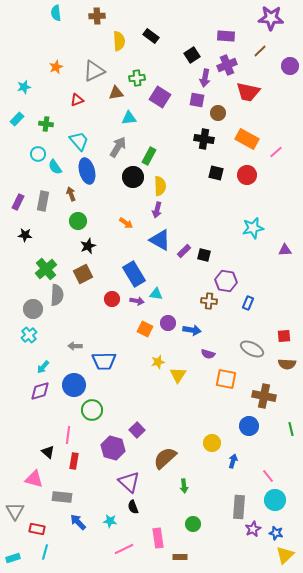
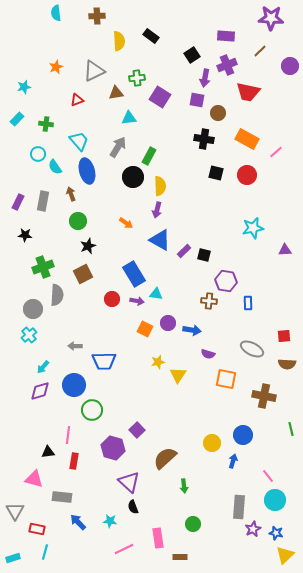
green cross at (46, 269): moved 3 px left, 2 px up; rotated 20 degrees clockwise
blue rectangle at (248, 303): rotated 24 degrees counterclockwise
blue circle at (249, 426): moved 6 px left, 9 px down
black triangle at (48, 452): rotated 48 degrees counterclockwise
